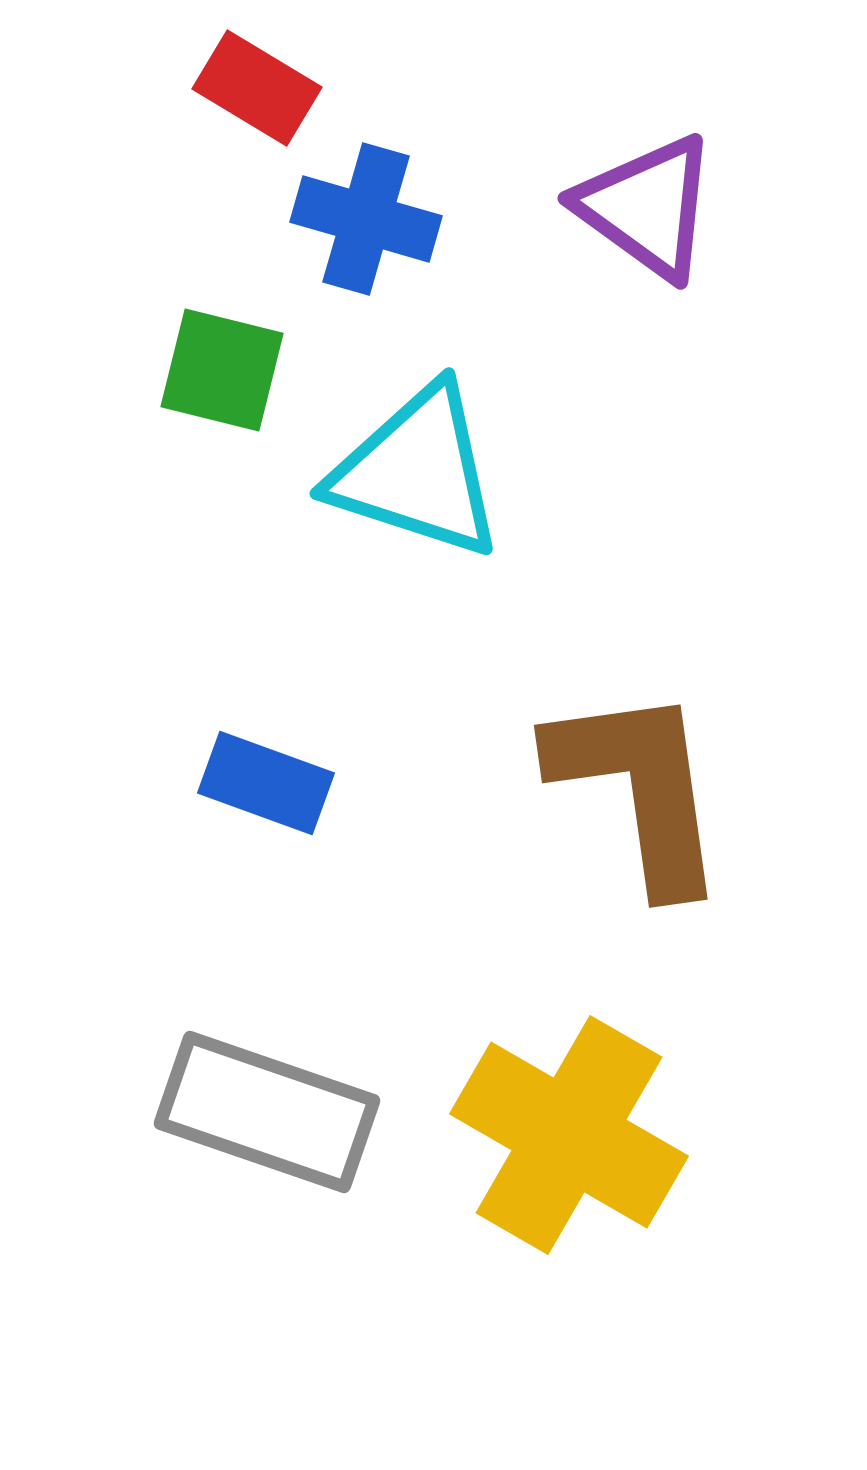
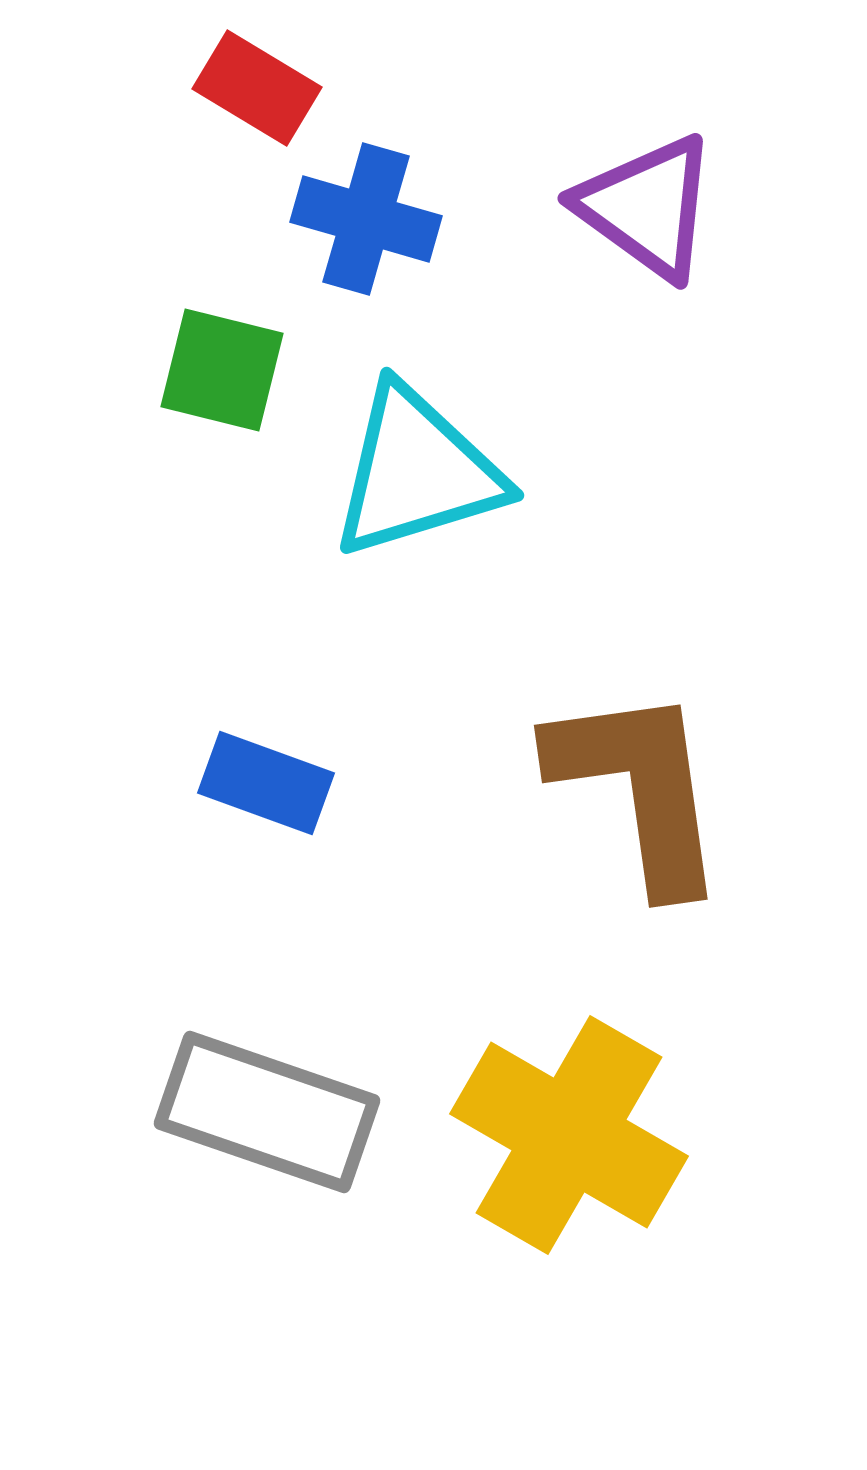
cyan triangle: rotated 35 degrees counterclockwise
